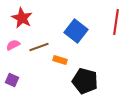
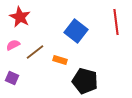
red star: moved 2 px left, 1 px up
red line: rotated 15 degrees counterclockwise
brown line: moved 4 px left, 5 px down; rotated 18 degrees counterclockwise
purple square: moved 2 px up
